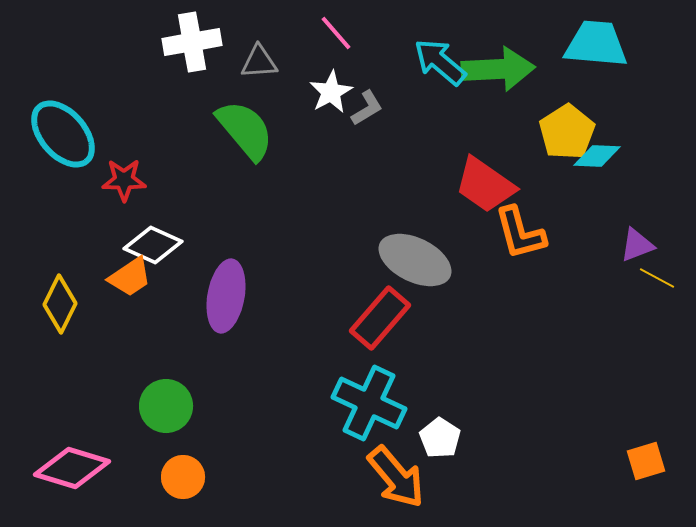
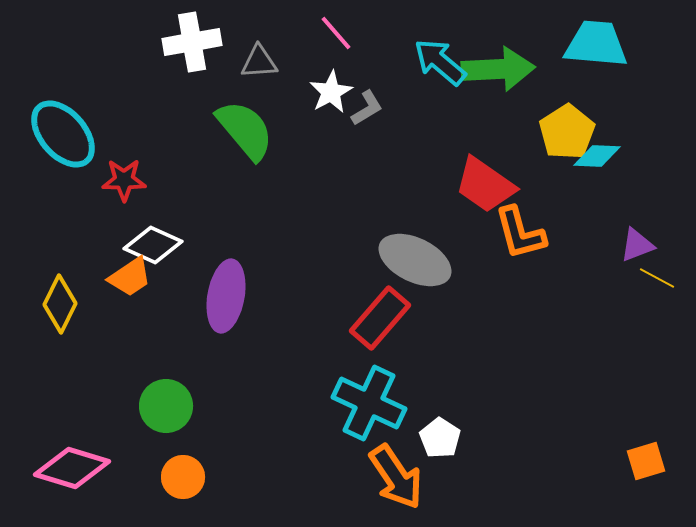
orange arrow: rotated 6 degrees clockwise
